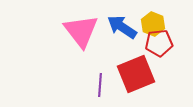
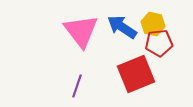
yellow hexagon: rotated 10 degrees counterclockwise
purple line: moved 23 px left, 1 px down; rotated 15 degrees clockwise
